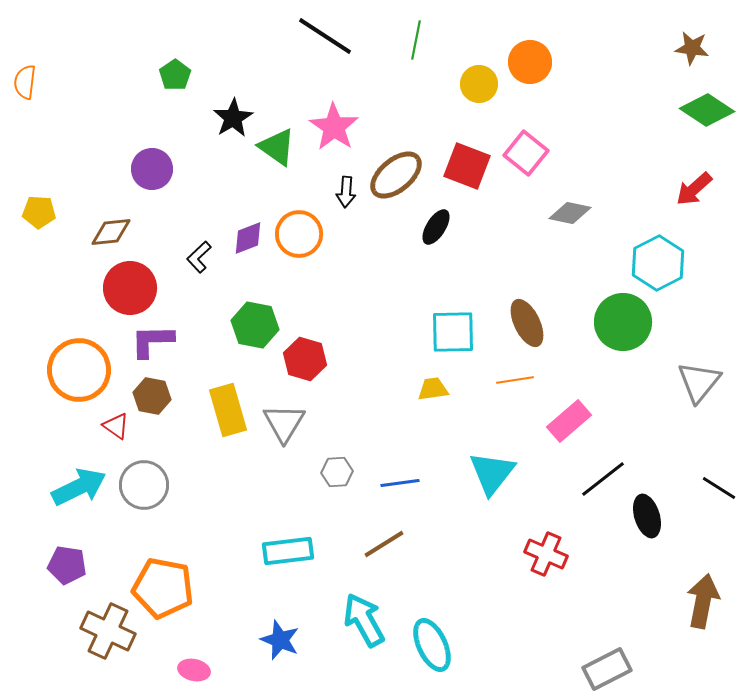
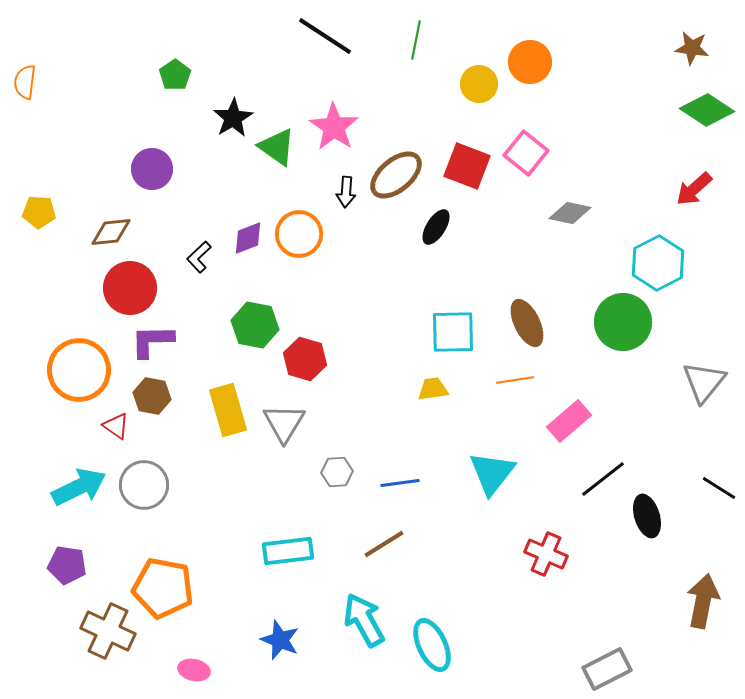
gray triangle at (699, 382): moved 5 px right
